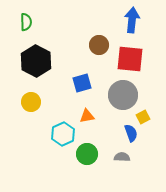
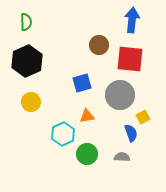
black hexagon: moved 9 px left; rotated 8 degrees clockwise
gray circle: moved 3 px left
